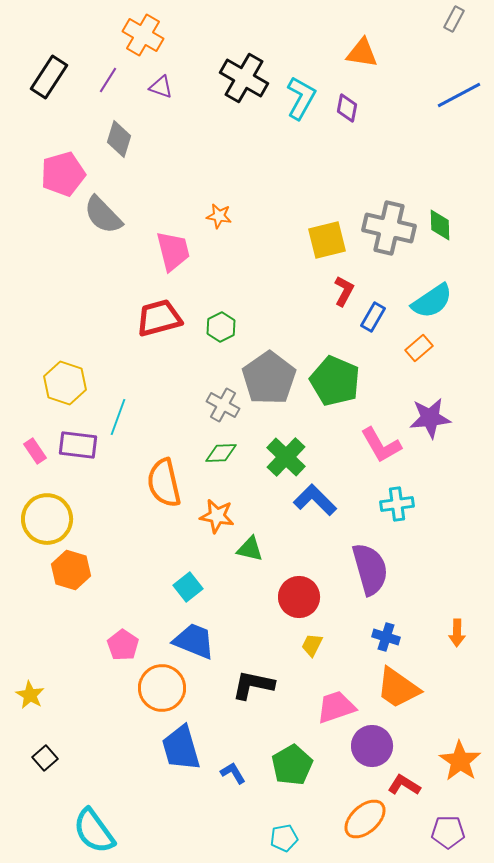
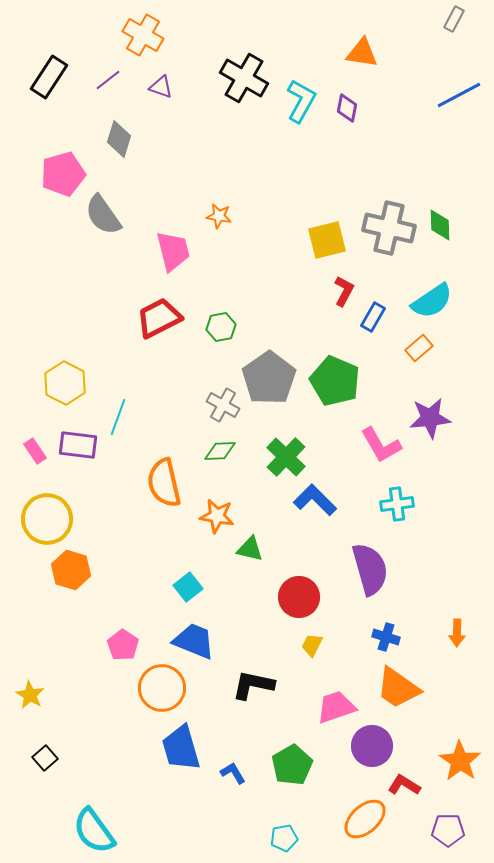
purple line at (108, 80): rotated 20 degrees clockwise
cyan L-shape at (301, 98): moved 3 px down
gray semicircle at (103, 215): rotated 9 degrees clockwise
red trapezoid at (159, 318): rotated 12 degrees counterclockwise
green hexagon at (221, 327): rotated 16 degrees clockwise
yellow hexagon at (65, 383): rotated 9 degrees clockwise
green diamond at (221, 453): moved 1 px left, 2 px up
purple pentagon at (448, 832): moved 2 px up
